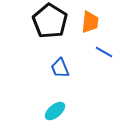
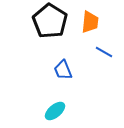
blue trapezoid: moved 3 px right, 2 px down
